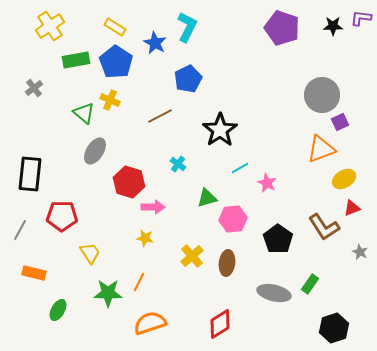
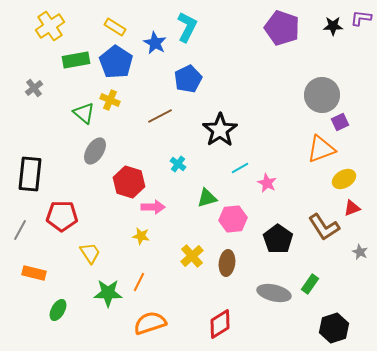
yellow star at (145, 238): moved 4 px left, 2 px up
